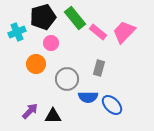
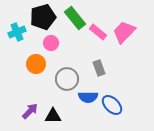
gray rectangle: rotated 35 degrees counterclockwise
